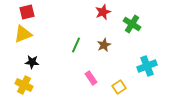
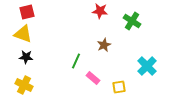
red star: moved 3 px left, 1 px up; rotated 28 degrees clockwise
green cross: moved 3 px up
yellow triangle: rotated 42 degrees clockwise
green line: moved 16 px down
black star: moved 6 px left, 5 px up
cyan cross: rotated 24 degrees counterclockwise
pink rectangle: moved 2 px right; rotated 16 degrees counterclockwise
yellow square: rotated 24 degrees clockwise
